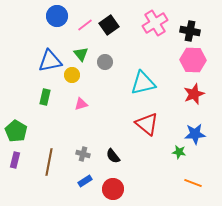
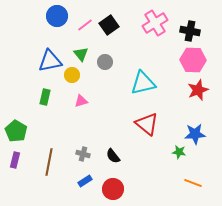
red star: moved 4 px right, 4 px up
pink triangle: moved 3 px up
